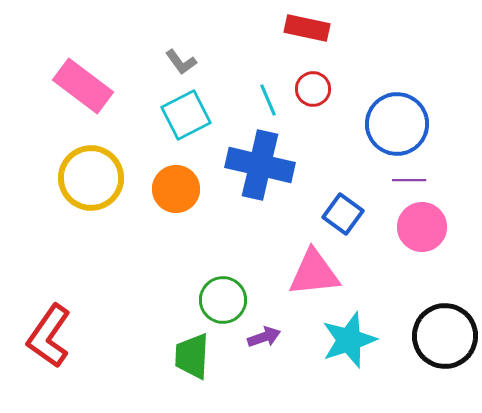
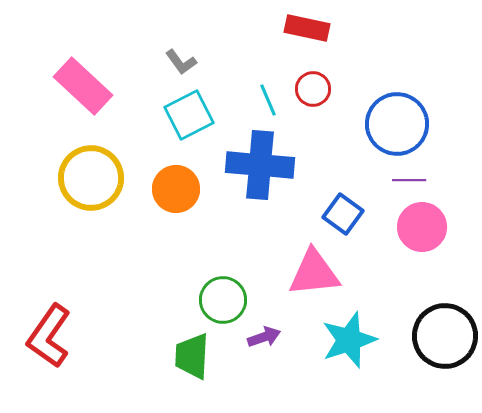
pink rectangle: rotated 6 degrees clockwise
cyan square: moved 3 px right
blue cross: rotated 8 degrees counterclockwise
